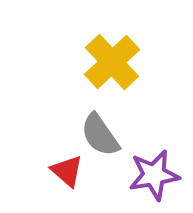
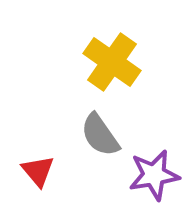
yellow cross: rotated 12 degrees counterclockwise
red triangle: moved 29 px left; rotated 9 degrees clockwise
